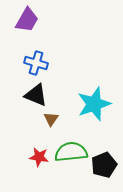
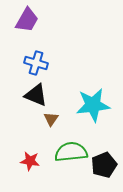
cyan star: moved 1 px left, 1 px down; rotated 12 degrees clockwise
red star: moved 9 px left, 4 px down
